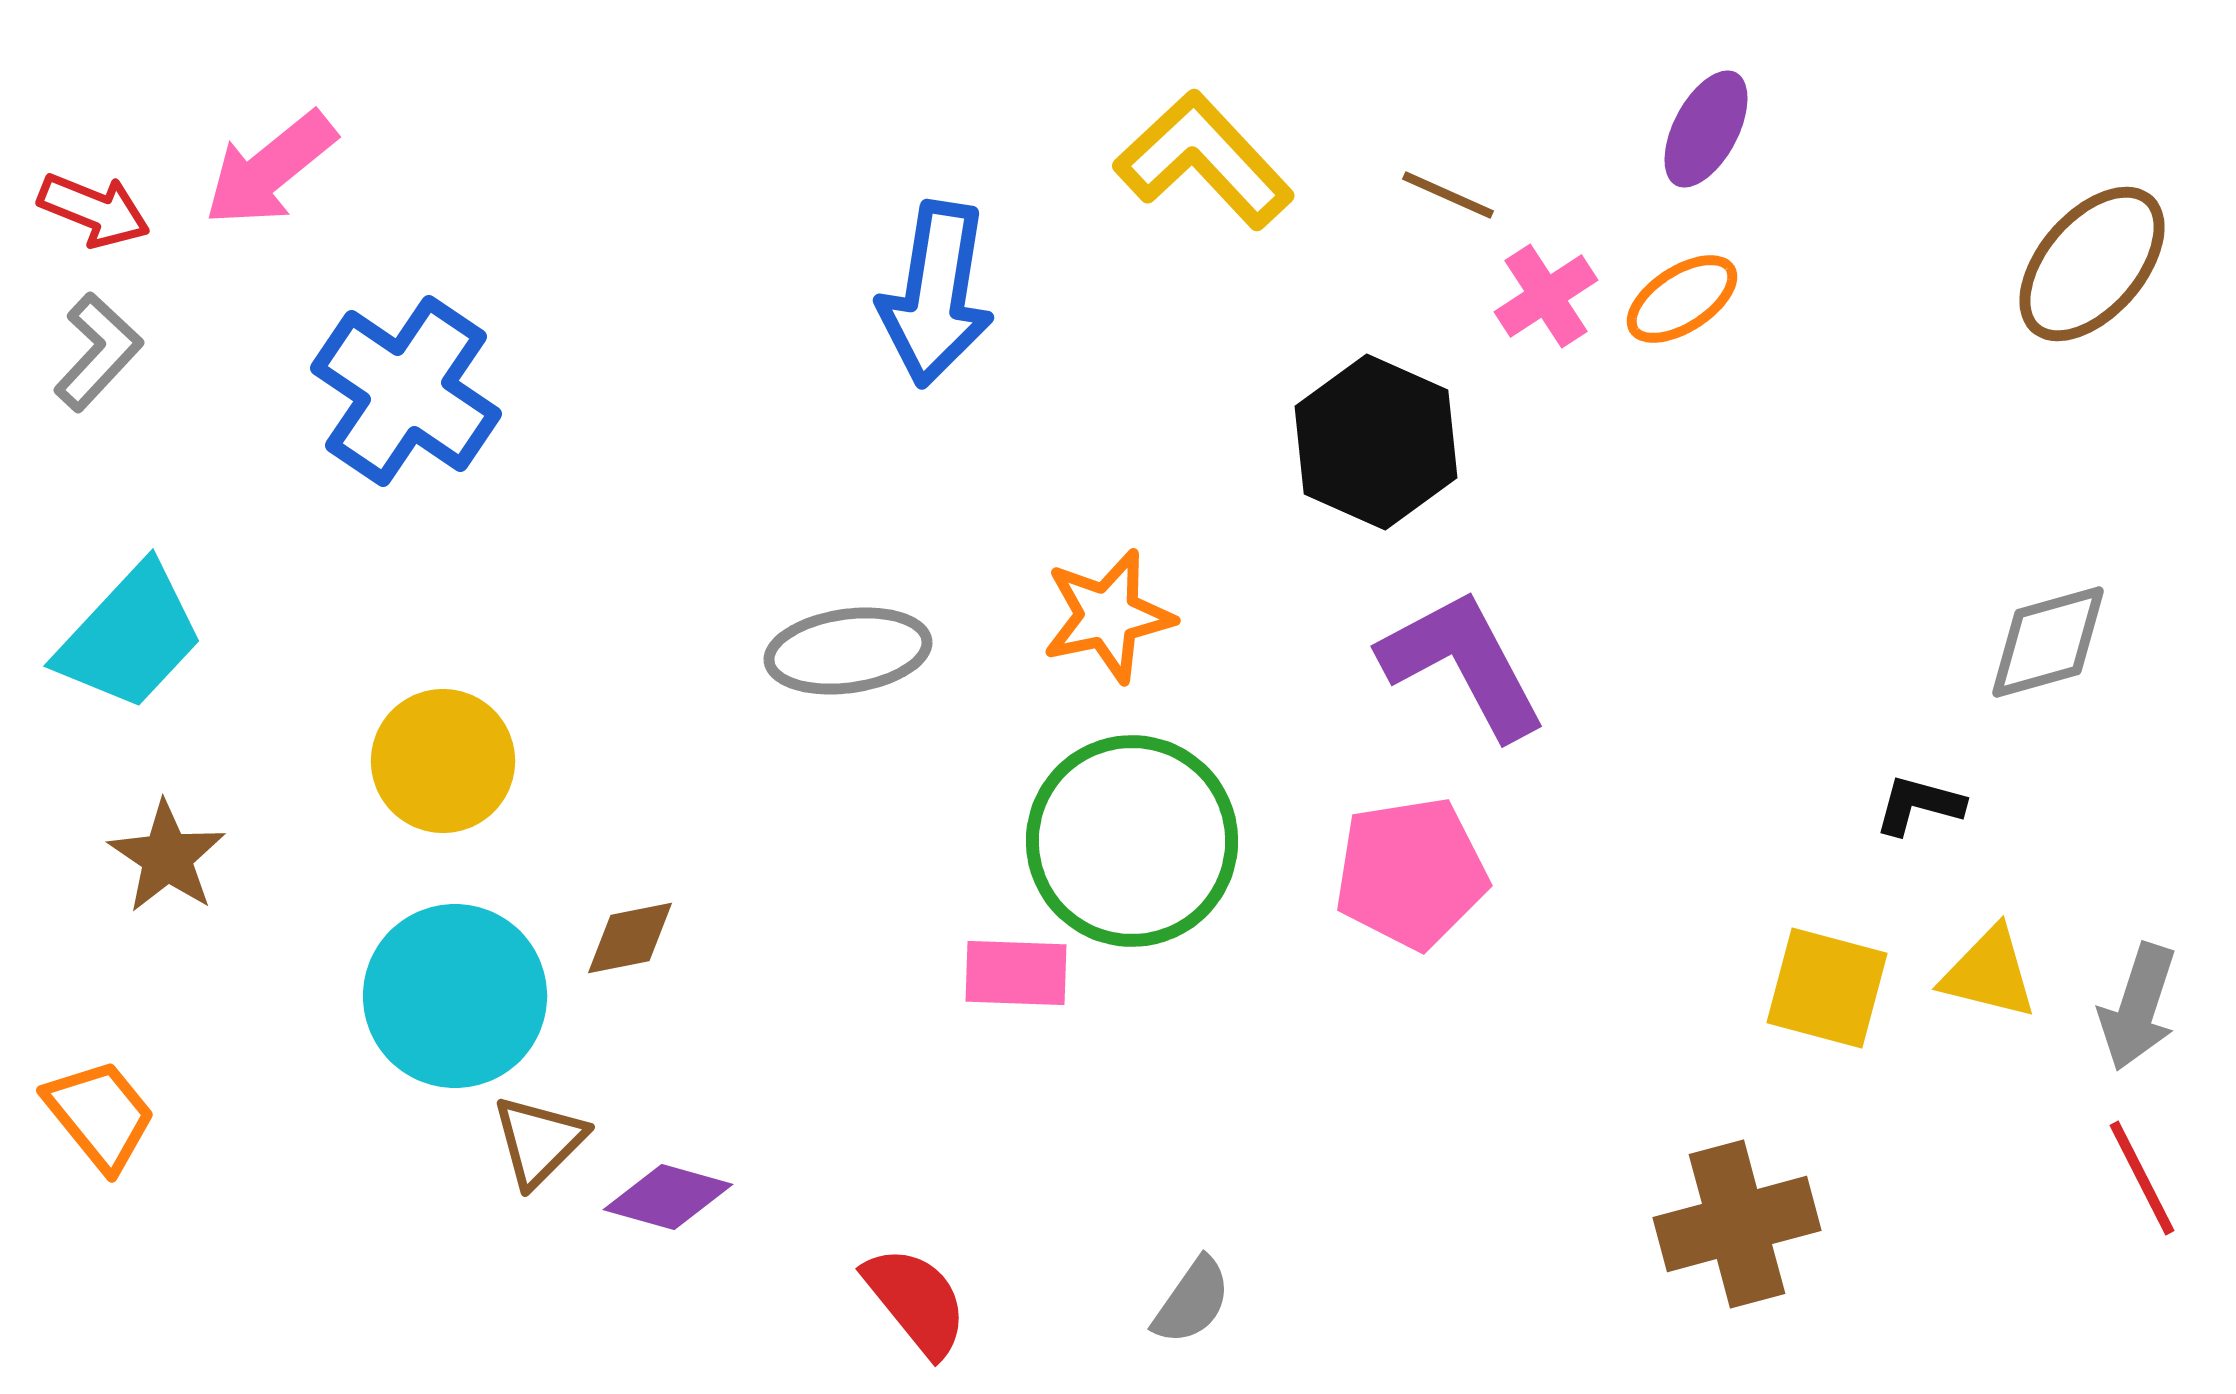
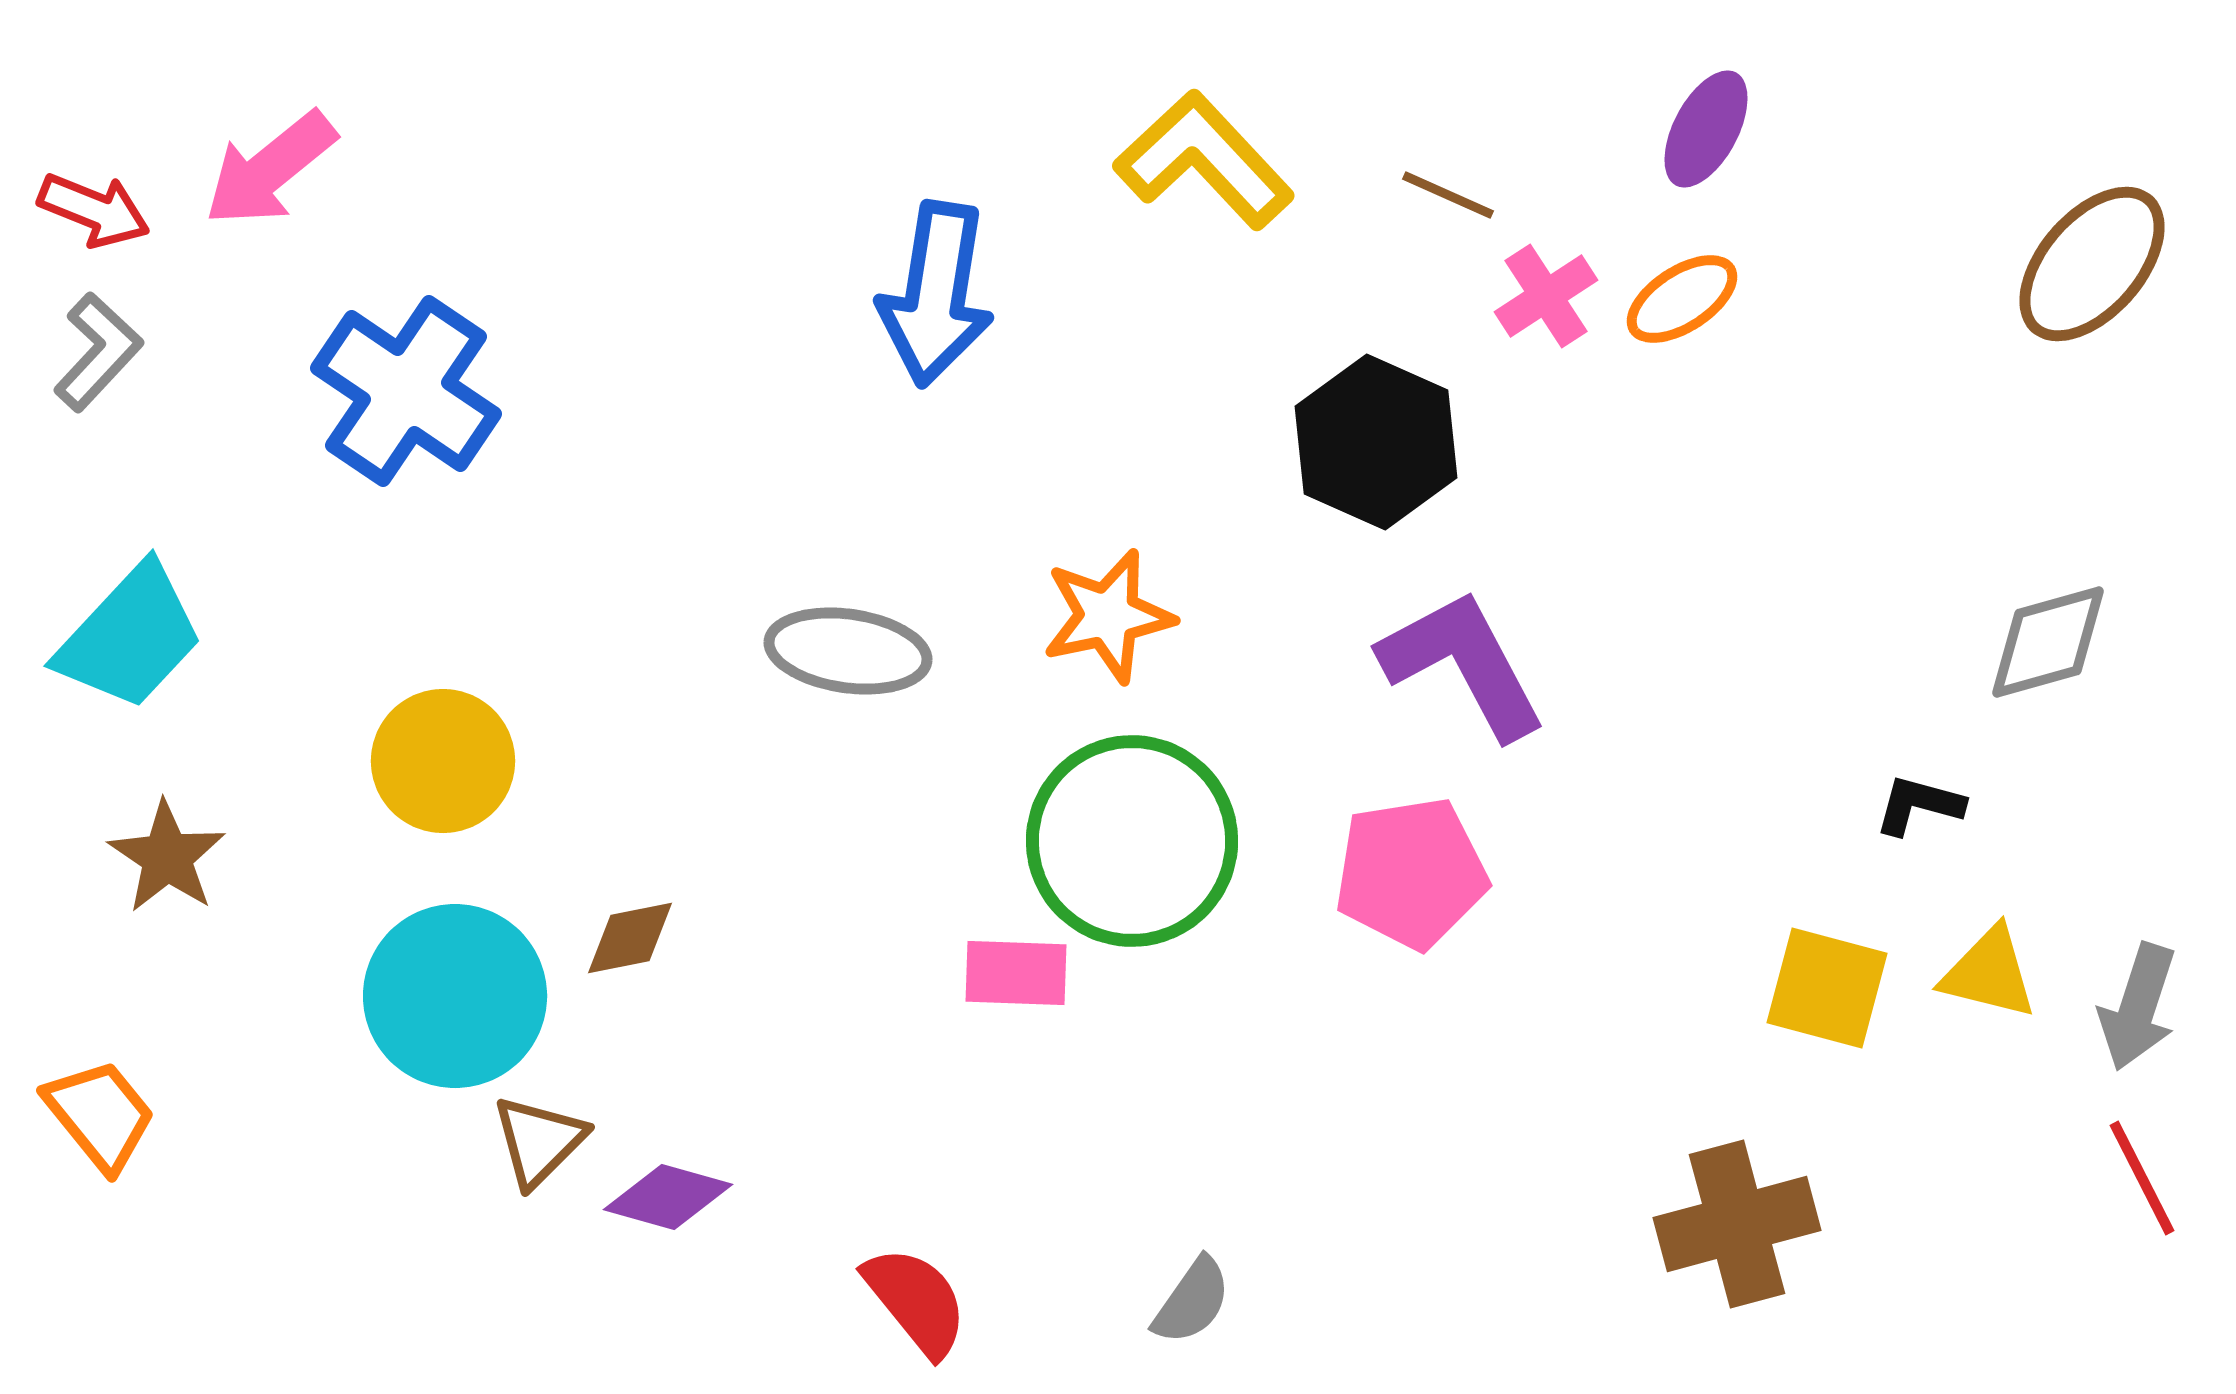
gray ellipse: rotated 16 degrees clockwise
